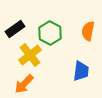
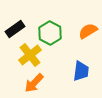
orange semicircle: rotated 48 degrees clockwise
orange arrow: moved 10 px right, 1 px up
